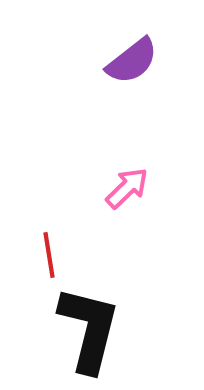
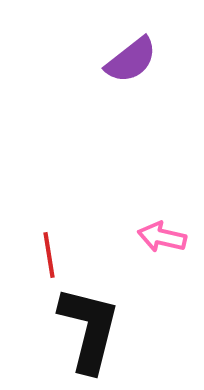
purple semicircle: moved 1 px left, 1 px up
pink arrow: moved 35 px right, 49 px down; rotated 123 degrees counterclockwise
